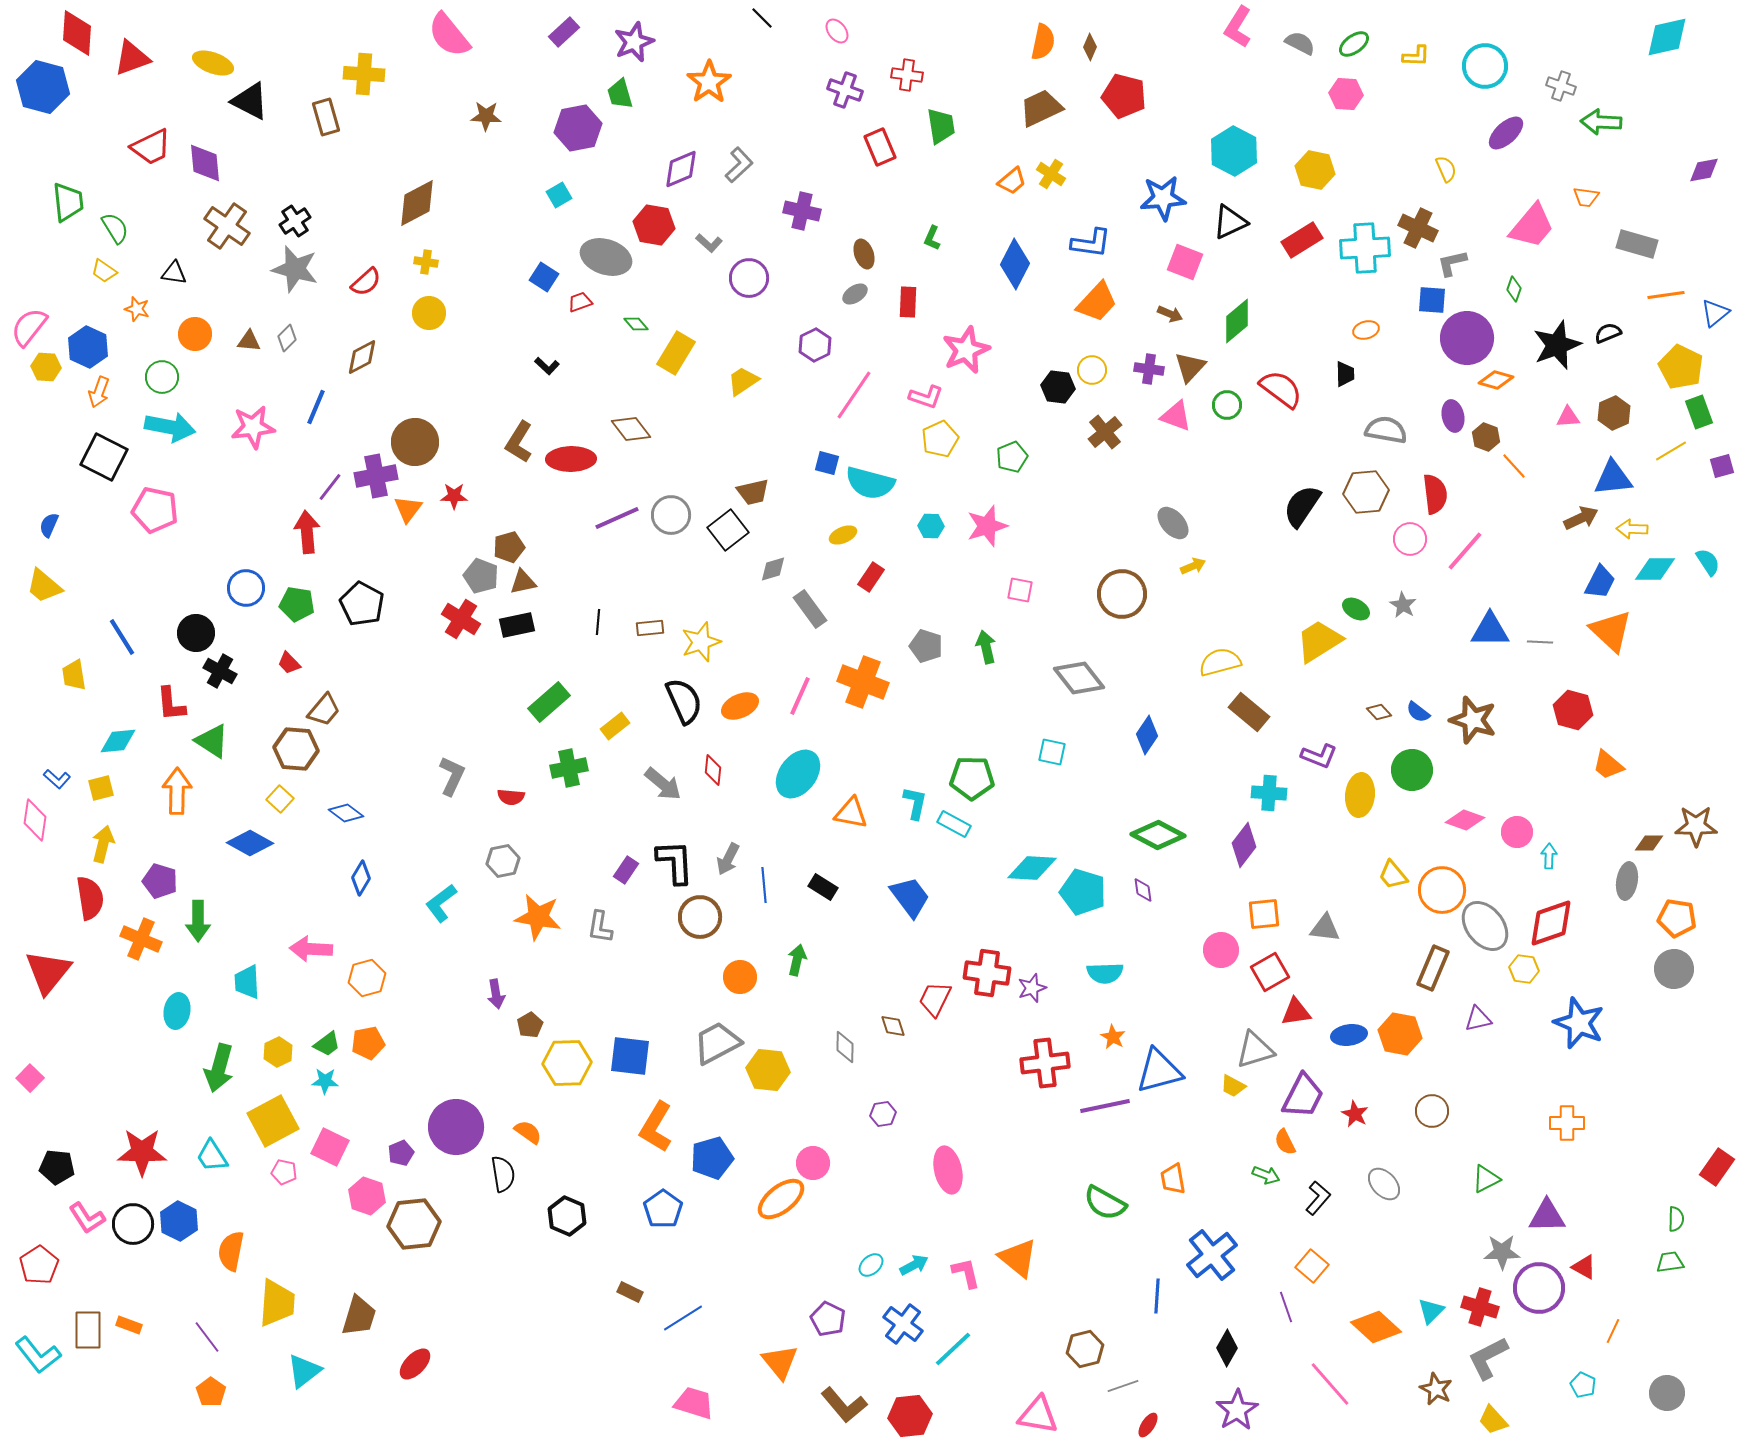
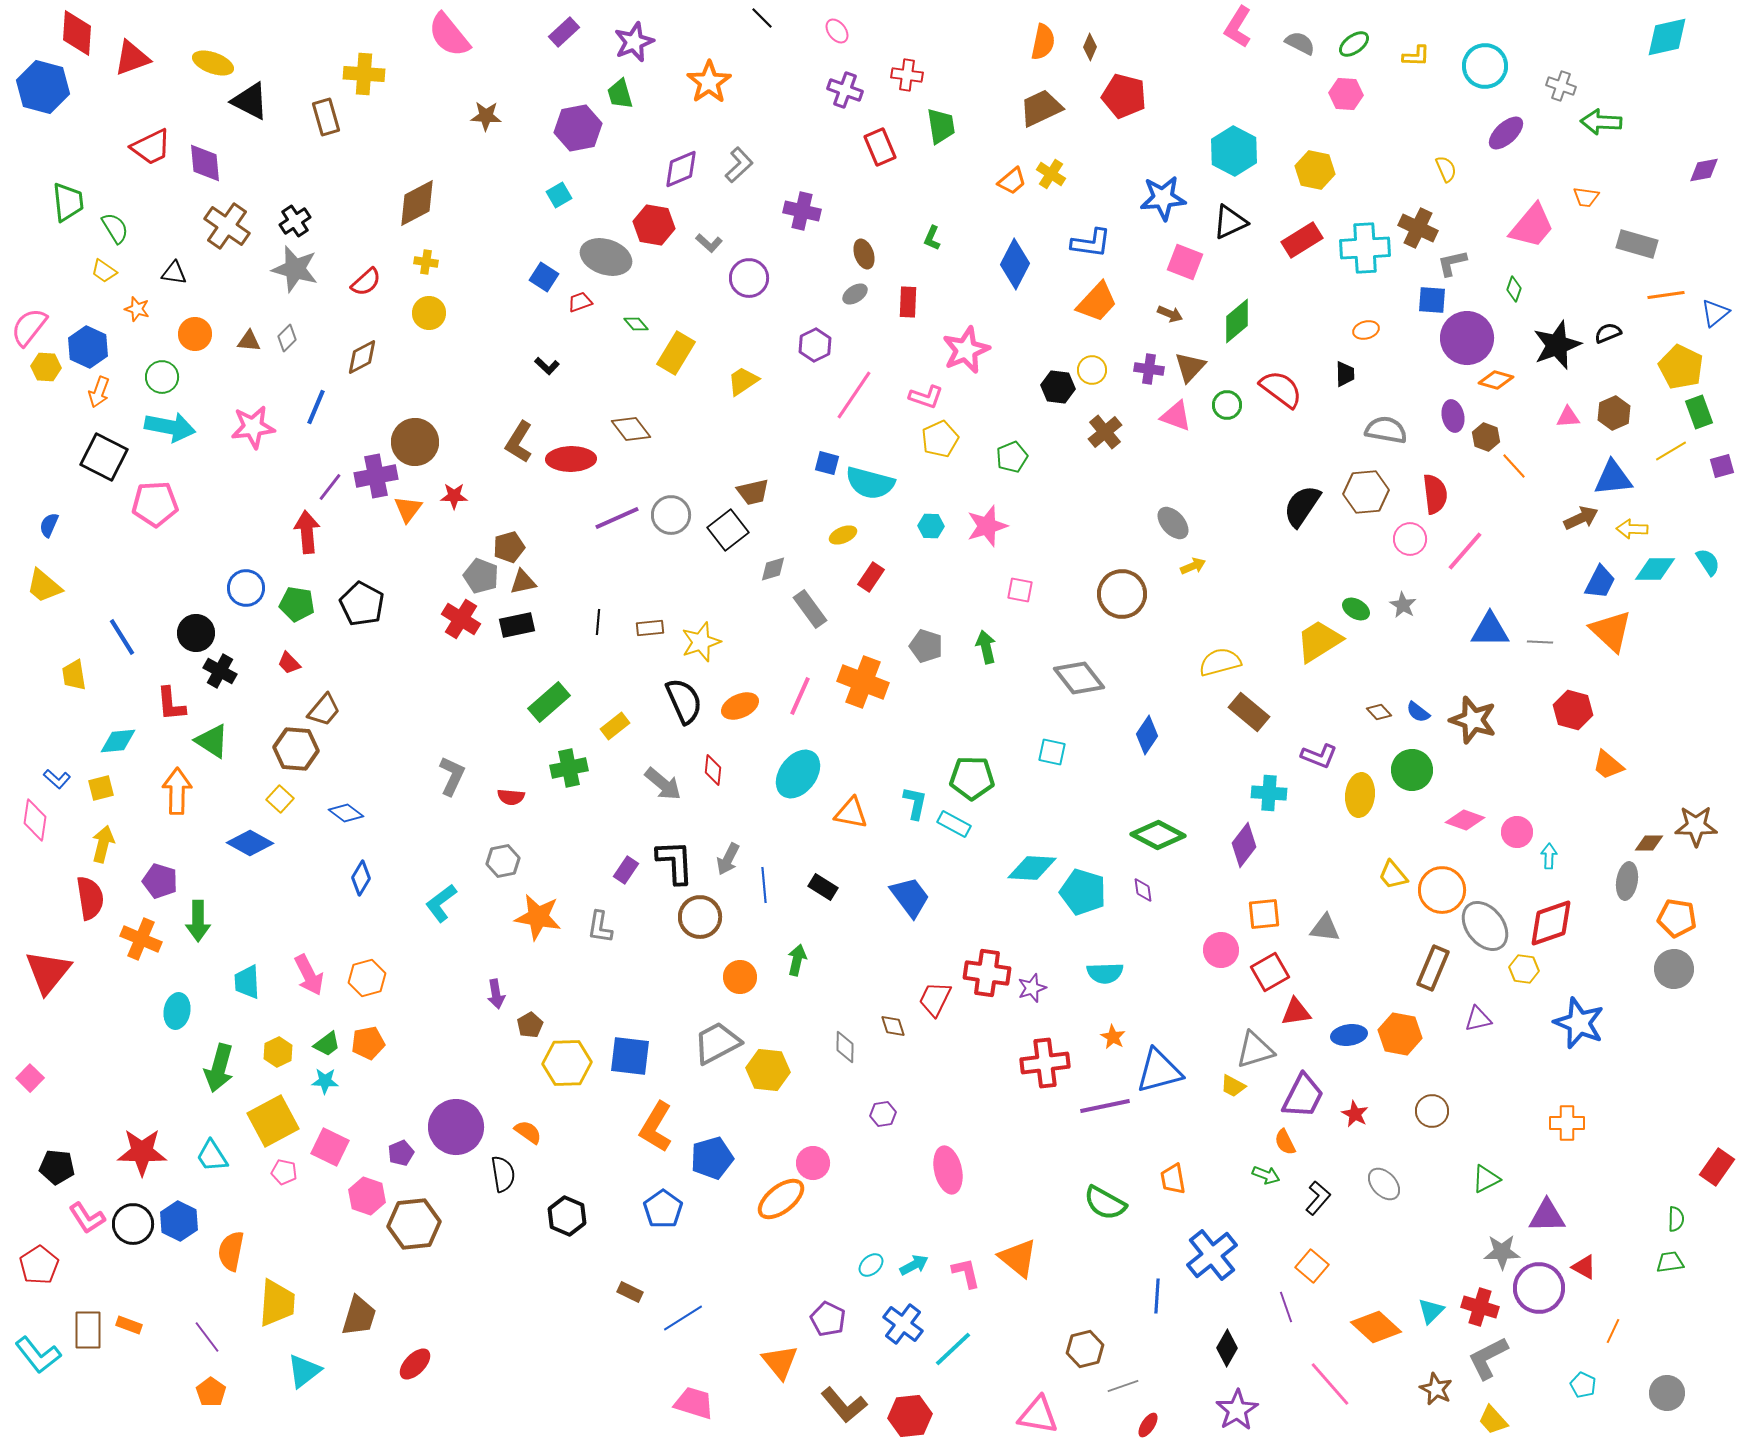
pink pentagon at (155, 510): moved 6 px up; rotated 15 degrees counterclockwise
pink arrow at (311, 949): moved 2 px left, 26 px down; rotated 120 degrees counterclockwise
